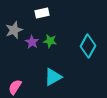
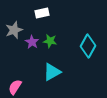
cyan triangle: moved 1 px left, 5 px up
